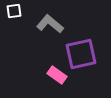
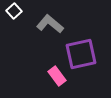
white square: rotated 35 degrees counterclockwise
pink rectangle: moved 1 px down; rotated 18 degrees clockwise
